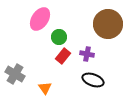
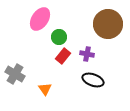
orange triangle: moved 1 px down
